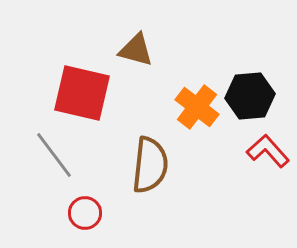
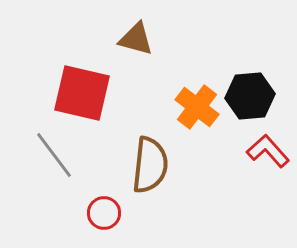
brown triangle: moved 11 px up
red circle: moved 19 px right
